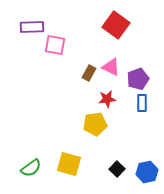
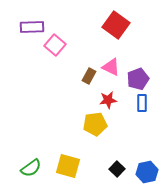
pink square: rotated 30 degrees clockwise
brown rectangle: moved 3 px down
red star: moved 1 px right, 1 px down
yellow square: moved 1 px left, 2 px down
